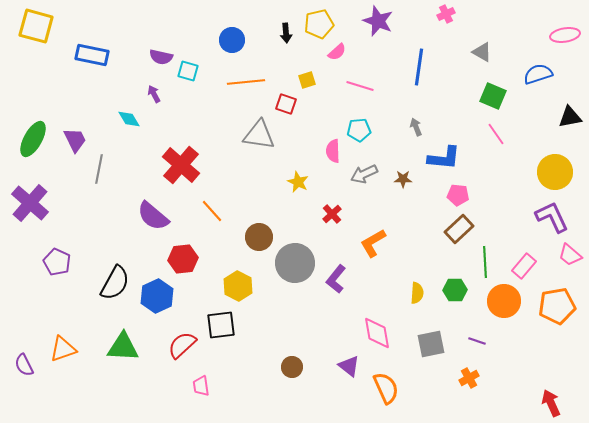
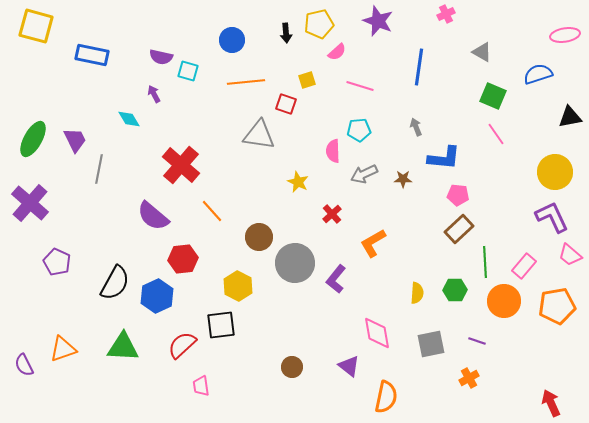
orange semicircle at (386, 388): moved 9 px down; rotated 36 degrees clockwise
